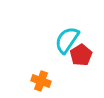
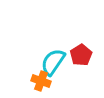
cyan semicircle: moved 14 px left, 22 px down
